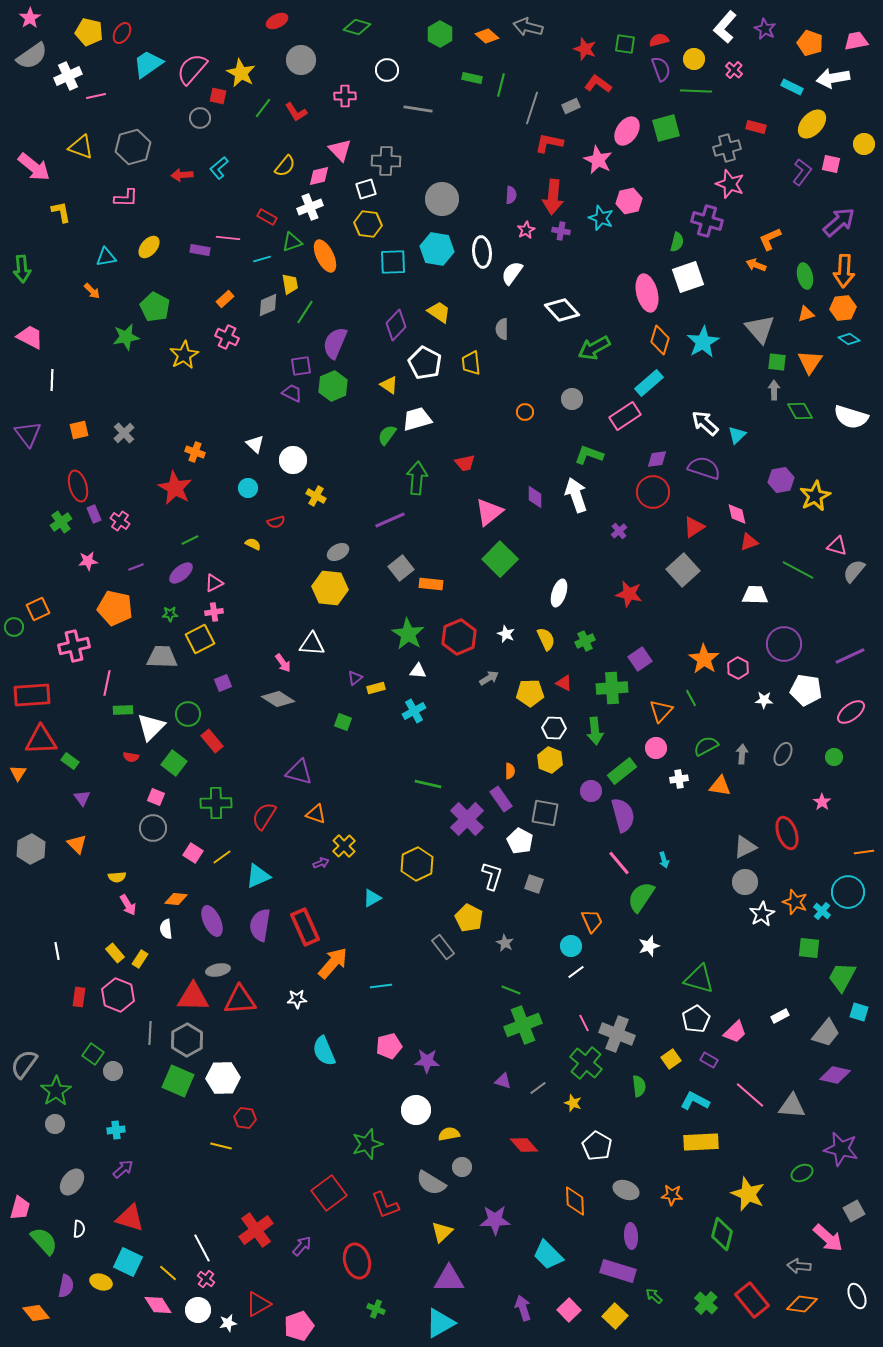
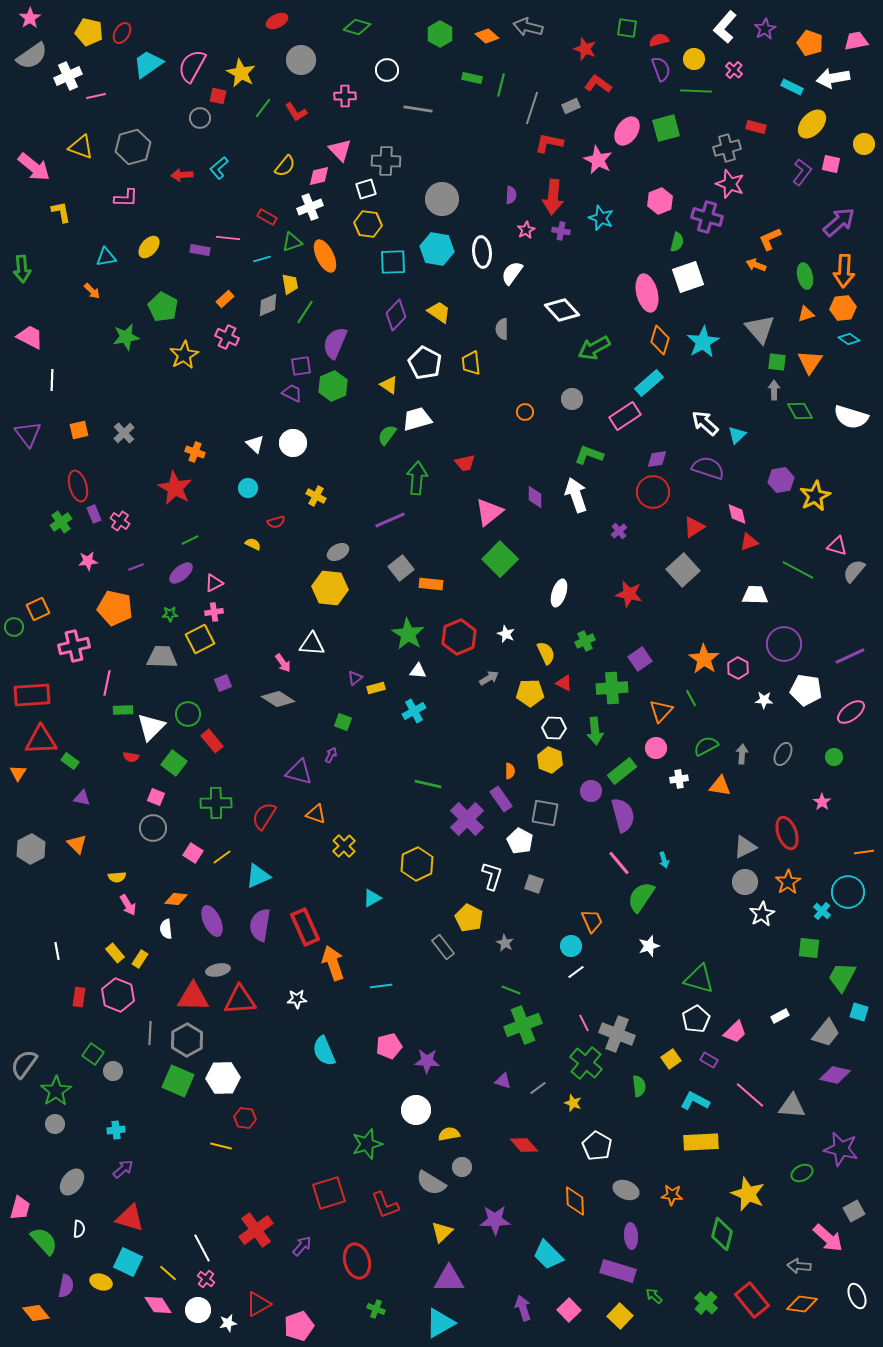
purple star at (765, 29): rotated 15 degrees clockwise
green square at (625, 44): moved 2 px right, 16 px up
pink semicircle at (192, 69): moved 3 px up; rotated 12 degrees counterclockwise
pink hexagon at (629, 201): moved 31 px right; rotated 10 degrees counterclockwise
purple cross at (707, 221): moved 4 px up
green pentagon at (155, 307): moved 8 px right
purple diamond at (396, 325): moved 10 px up
white circle at (293, 460): moved 17 px up
purple semicircle at (704, 468): moved 4 px right
yellow semicircle at (546, 639): moved 14 px down
purple triangle at (82, 798): rotated 42 degrees counterclockwise
purple arrow at (321, 863): moved 10 px right, 108 px up; rotated 42 degrees counterclockwise
orange star at (795, 902): moved 7 px left, 20 px up; rotated 20 degrees clockwise
orange arrow at (333, 963): rotated 60 degrees counterclockwise
red square at (329, 1193): rotated 20 degrees clockwise
yellow square at (615, 1316): moved 5 px right
